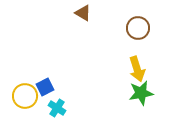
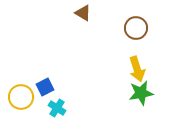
brown circle: moved 2 px left
yellow circle: moved 4 px left, 1 px down
